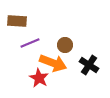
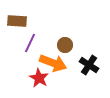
purple line: rotated 42 degrees counterclockwise
